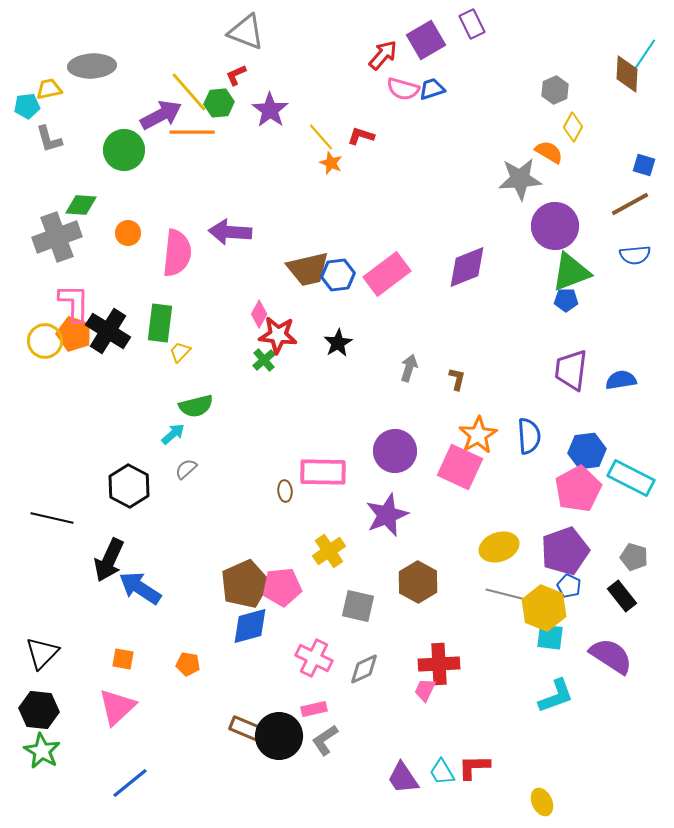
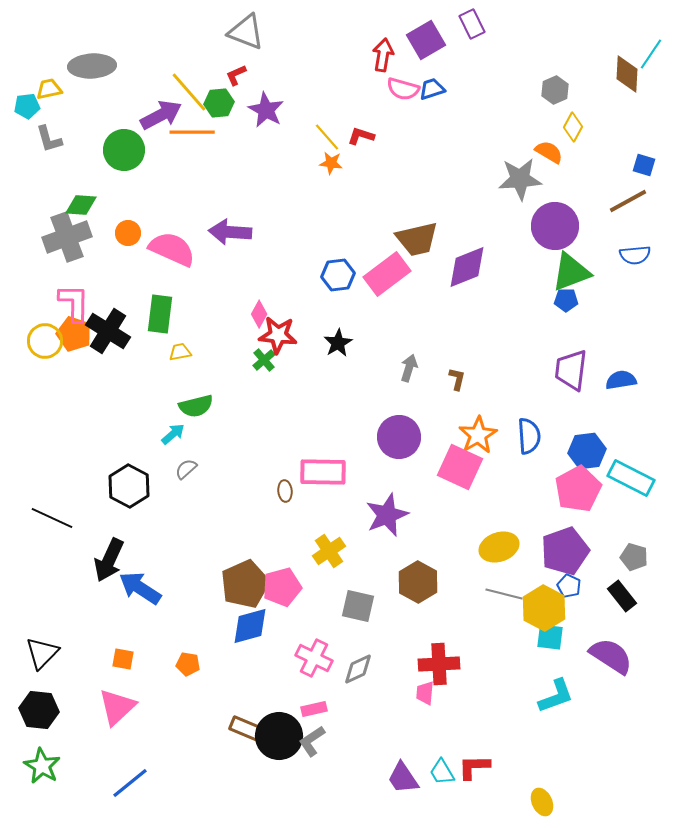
cyan line at (645, 54): moved 6 px right
red arrow at (383, 55): rotated 32 degrees counterclockwise
purple star at (270, 110): moved 4 px left; rotated 6 degrees counterclockwise
yellow line at (321, 137): moved 6 px right
orange star at (331, 163): rotated 15 degrees counterclockwise
brown line at (630, 204): moved 2 px left, 3 px up
gray cross at (57, 237): moved 10 px right
pink semicircle at (177, 253): moved 5 px left, 4 px up; rotated 72 degrees counterclockwise
brown trapezoid at (308, 269): moved 109 px right, 30 px up
green rectangle at (160, 323): moved 9 px up
yellow trapezoid at (180, 352): rotated 35 degrees clockwise
purple circle at (395, 451): moved 4 px right, 14 px up
black line at (52, 518): rotated 12 degrees clockwise
pink pentagon at (282, 587): rotated 9 degrees counterclockwise
yellow hexagon at (544, 608): rotated 6 degrees clockwise
gray diamond at (364, 669): moved 6 px left
pink trapezoid at (425, 690): moved 3 px down; rotated 20 degrees counterclockwise
gray L-shape at (325, 740): moved 13 px left, 1 px down
green star at (42, 751): moved 15 px down
